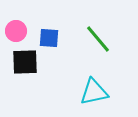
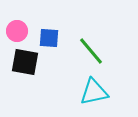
pink circle: moved 1 px right
green line: moved 7 px left, 12 px down
black square: rotated 12 degrees clockwise
